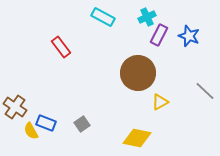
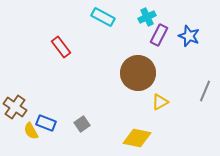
gray line: rotated 70 degrees clockwise
